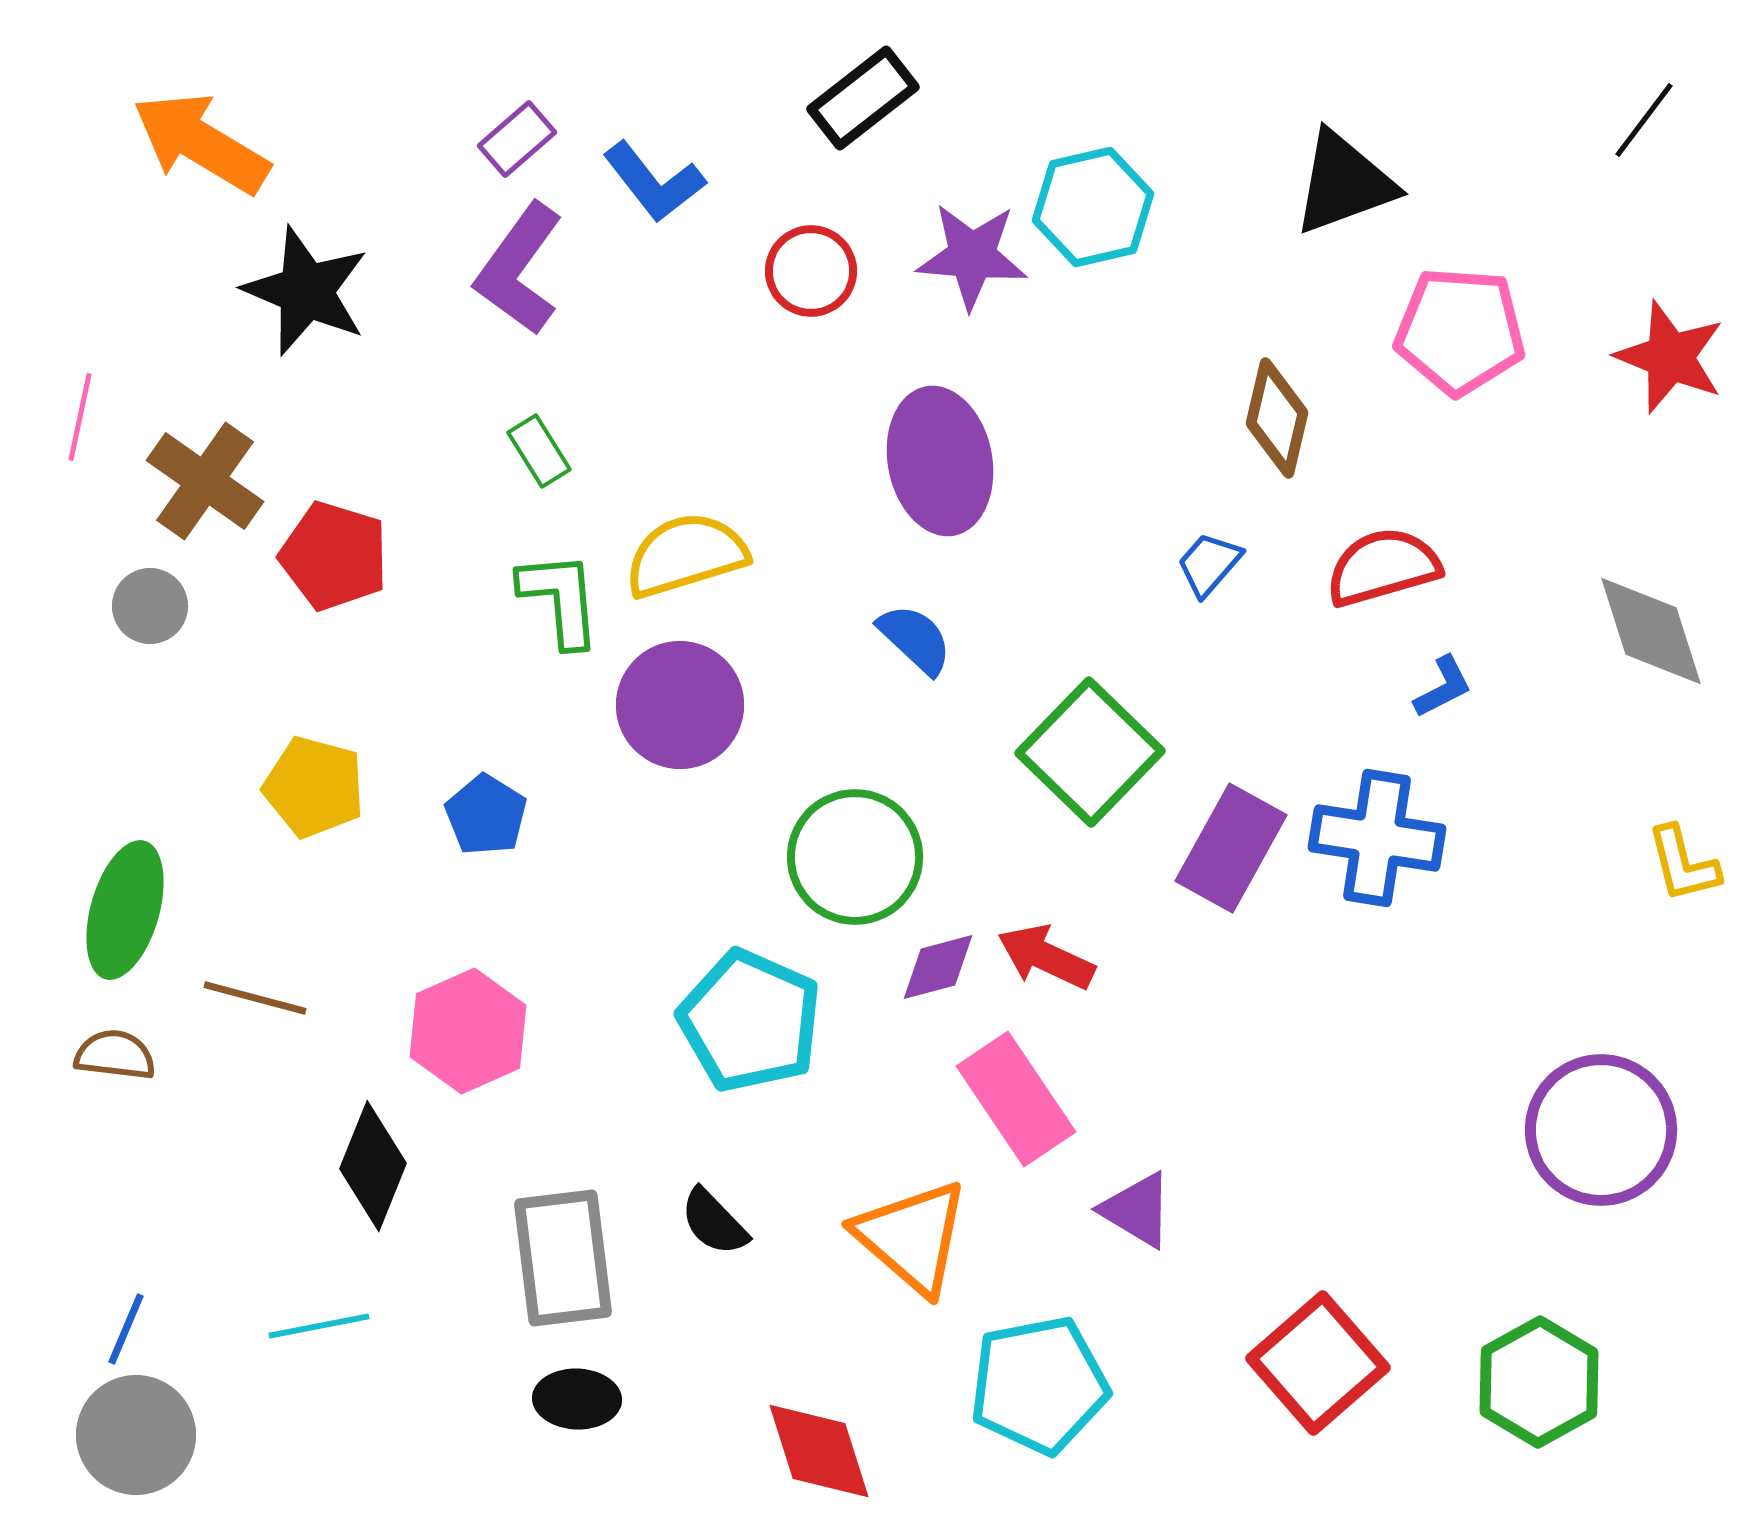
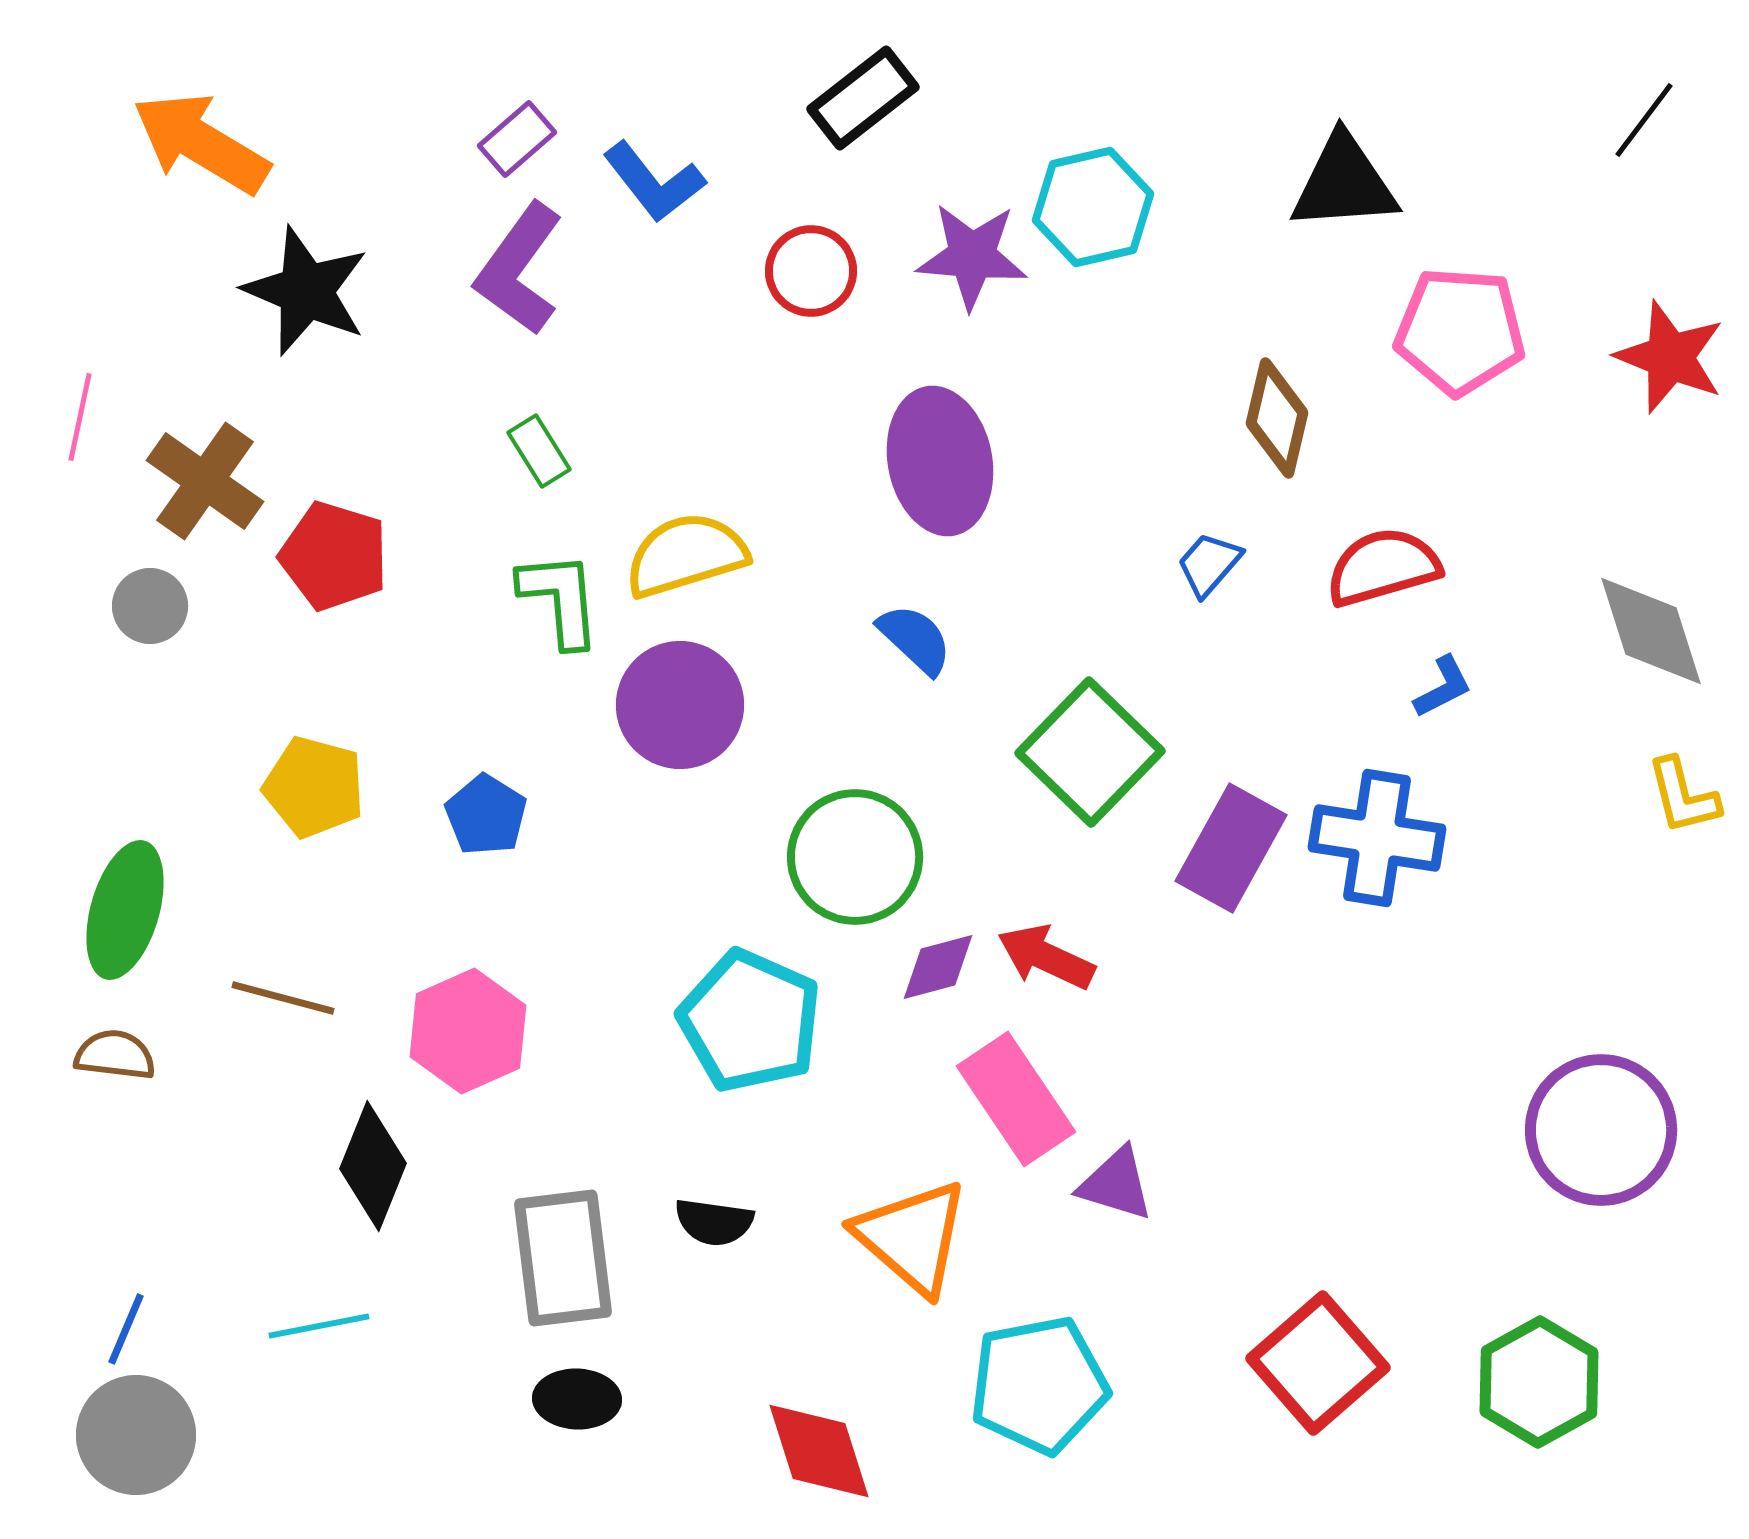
black triangle at (1344, 183): rotated 16 degrees clockwise
yellow L-shape at (1683, 864): moved 68 px up
brown line at (255, 998): moved 28 px right
purple triangle at (1137, 1210): moved 21 px left, 26 px up; rotated 14 degrees counterclockwise
black semicircle at (714, 1222): rotated 38 degrees counterclockwise
